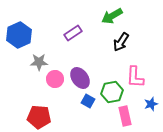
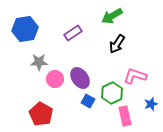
blue hexagon: moved 6 px right, 6 px up; rotated 15 degrees clockwise
black arrow: moved 4 px left, 2 px down
pink L-shape: moved 1 px up; rotated 105 degrees clockwise
green hexagon: moved 1 px down; rotated 15 degrees counterclockwise
red pentagon: moved 2 px right, 3 px up; rotated 25 degrees clockwise
